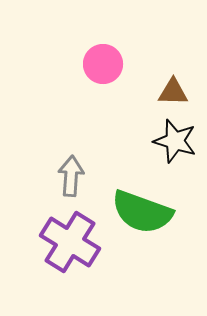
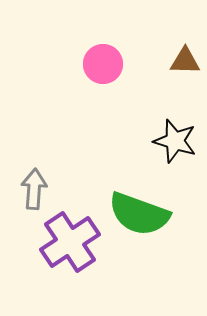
brown triangle: moved 12 px right, 31 px up
gray arrow: moved 37 px left, 13 px down
green semicircle: moved 3 px left, 2 px down
purple cross: rotated 24 degrees clockwise
